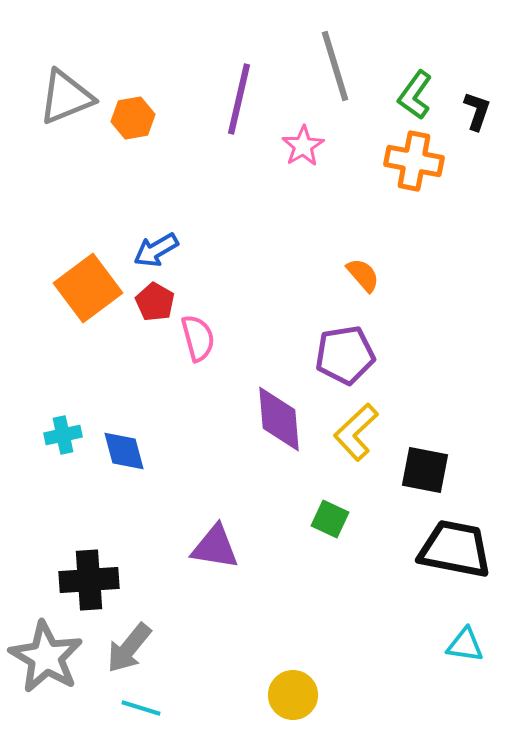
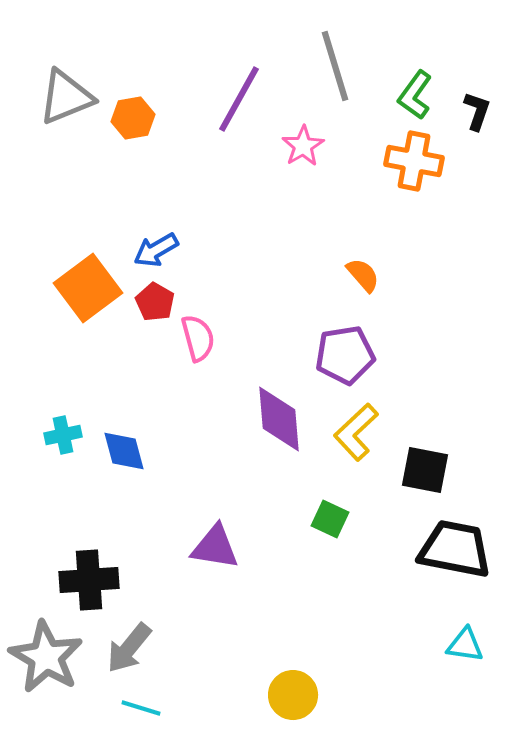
purple line: rotated 16 degrees clockwise
